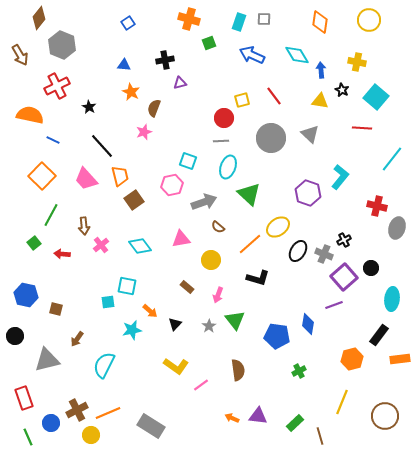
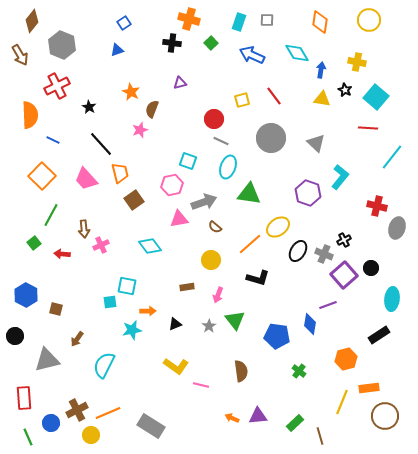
brown diamond at (39, 18): moved 7 px left, 3 px down
gray square at (264, 19): moved 3 px right, 1 px down
blue square at (128, 23): moved 4 px left
green square at (209, 43): moved 2 px right; rotated 24 degrees counterclockwise
cyan diamond at (297, 55): moved 2 px up
black cross at (165, 60): moved 7 px right, 17 px up; rotated 18 degrees clockwise
blue triangle at (124, 65): moved 7 px left, 15 px up; rotated 24 degrees counterclockwise
blue arrow at (321, 70): rotated 14 degrees clockwise
black star at (342, 90): moved 3 px right
yellow triangle at (320, 101): moved 2 px right, 2 px up
brown semicircle at (154, 108): moved 2 px left, 1 px down
orange semicircle at (30, 115): rotated 76 degrees clockwise
red circle at (224, 118): moved 10 px left, 1 px down
red line at (362, 128): moved 6 px right
pink star at (144, 132): moved 4 px left, 2 px up
gray triangle at (310, 134): moved 6 px right, 9 px down
gray line at (221, 141): rotated 28 degrees clockwise
black line at (102, 146): moved 1 px left, 2 px up
cyan line at (392, 159): moved 2 px up
orange trapezoid at (120, 176): moved 3 px up
green triangle at (249, 194): rotated 35 degrees counterclockwise
brown arrow at (84, 226): moved 3 px down
brown semicircle at (218, 227): moved 3 px left
pink triangle at (181, 239): moved 2 px left, 20 px up
pink cross at (101, 245): rotated 14 degrees clockwise
cyan diamond at (140, 246): moved 10 px right
purple square at (344, 277): moved 2 px up
brown rectangle at (187, 287): rotated 48 degrees counterclockwise
blue hexagon at (26, 295): rotated 15 degrees clockwise
cyan square at (108, 302): moved 2 px right
purple line at (334, 305): moved 6 px left
orange arrow at (150, 311): moved 2 px left; rotated 42 degrees counterclockwise
black triangle at (175, 324): rotated 24 degrees clockwise
blue diamond at (308, 324): moved 2 px right
black rectangle at (379, 335): rotated 20 degrees clockwise
orange hexagon at (352, 359): moved 6 px left
orange rectangle at (400, 359): moved 31 px left, 29 px down
brown semicircle at (238, 370): moved 3 px right, 1 px down
green cross at (299, 371): rotated 24 degrees counterclockwise
pink line at (201, 385): rotated 49 degrees clockwise
red rectangle at (24, 398): rotated 15 degrees clockwise
purple triangle at (258, 416): rotated 12 degrees counterclockwise
